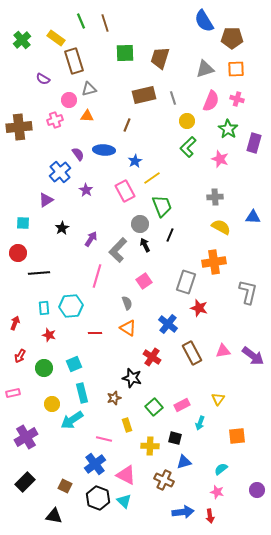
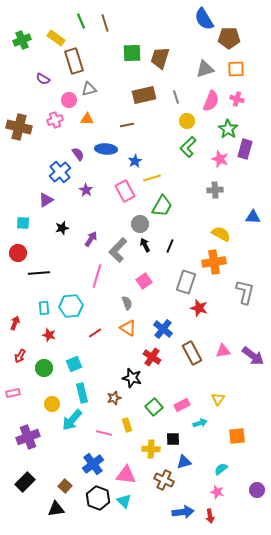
blue semicircle at (204, 21): moved 2 px up
brown pentagon at (232, 38): moved 3 px left
green cross at (22, 40): rotated 18 degrees clockwise
green square at (125, 53): moved 7 px right
gray line at (173, 98): moved 3 px right, 1 px up
orange triangle at (87, 116): moved 3 px down
brown line at (127, 125): rotated 56 degrees clockwise
brown cross at (19, 127): rotated 20 degrees clockwise
purple rectangle at (254, 143): moved 9 px left, 6 px down
blue ellipse at (104, 150): moved 2 px right, 1 px up
yellow line at (152, 178): rotated 18 degrees clockwise
gray cross at (215, 197): moved 7 px up
green trapezoid at (162, 206): rotated 50 degrees clockwise
yellow semicircle at (221, 227): moved 7 px down
black star at (62, 228): rotated 16 degrees clockwise
black line at (170, 235): moved 11 px down
gray L-shape at (248, 292): moved 3 px left
blue cross at (168, 324): moved 5 px left, 5 px down
red line at (95, 333): rotated 32 degrees counterclockwise
cyan arrow at (72, 420): rotated 15 degrees counterclockwise
cyan arrow at (200, 423): rotated 128 degrees counterclockwise
purple cross at (26, 437): moved 2 px right; rotated 10 degrees clockwise
black square at (175, 438): moved 2 px left, 1 px down; rotated 16 degrees counterclockwise
pink line at (104, 439): moved 6 px up
yellow cross at (150, 446): moved 1 px right, 3 px down
blue cross at (95, 464): moved 2 px left
pink triangle at (126, 475): rotated 20 degrees counterclockwise
brown square at (65, 486): rotated 16 degrees clockwise
black triangle at (54, 516): moved 2 px right, 7 px up; rotated 18 degrees counterclockwise
